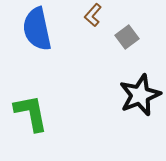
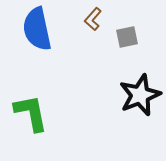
brown L-shape: moved 4 px down
gray square: rotated 25 degrees clockwise
